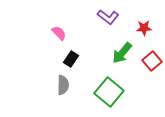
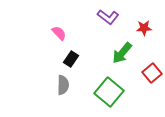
red square: moved 12 px down
